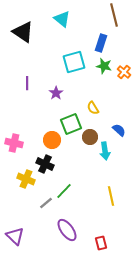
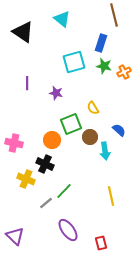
orange cross: rotated 24 degrees clockwise
purple star: rotated 24 degrees counterclockwise
purple ellipse: moved 1 px right
